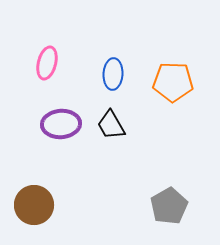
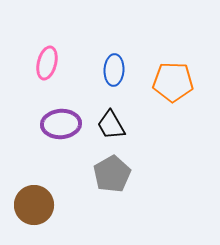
blue ellipse: moved 1 px right, 4 px up
gray pentagon: moved 57 px left, 32 px up
